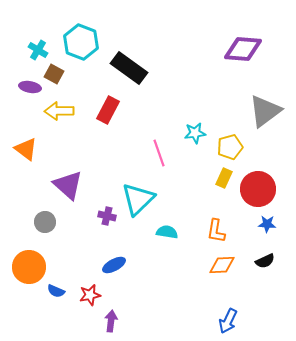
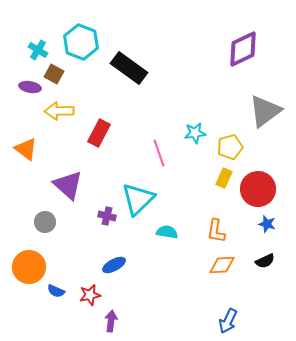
purple diamond: rotated 30 degrees counterclockwise
red rectangle: moved 9 px left, 23 px down
blue star: rotated 12 degrees clockwise
